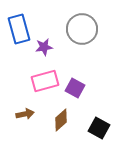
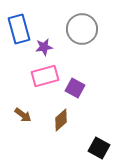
pink rectangle: moved 5 px up
brown arrow: moved 2 px left, 1 px down; rotated 48 degrees clockwise
black square: moved 20 px down
